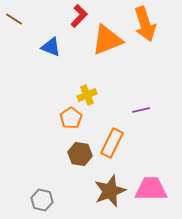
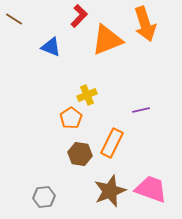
pink trapezoid: rotated 20 degrees clockwise
gray hexagon: moved 2 px right, 3 px up; rotated 20 degrees counterclockwise
